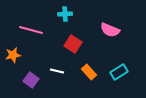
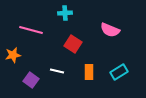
cyan cross: moved 1 px up
orange rectangle: rotated 42 degrees clockwise
